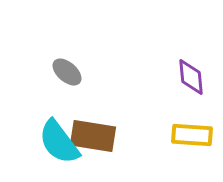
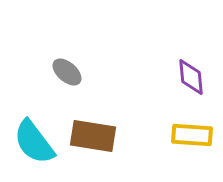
cyan semicircle: moved 25 px left
